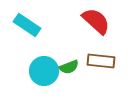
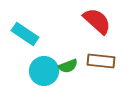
red semicircle: moved 1 px right
cyan rectangle: moved 2 px left, 9 px down
green semicircle: moved 1 px left, 1 px up
